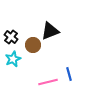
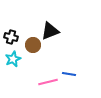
black cross: rotated 24 degrees counterclockwise
blue line: rotated 64 degrees counterclockwise
